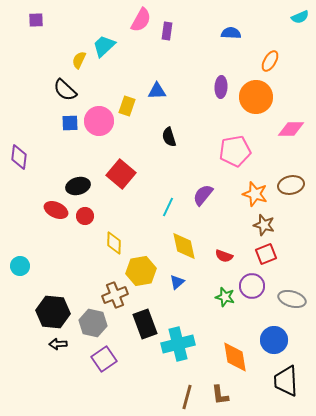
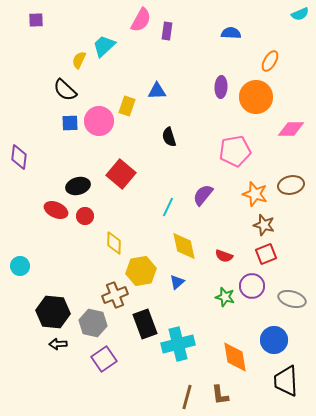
cyan semicircle at (300, 17): moved 3 px up
